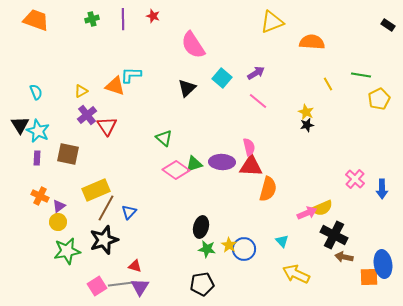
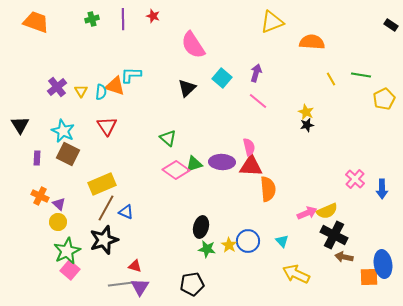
orange trapezoid at (36, 20): moved 2 px down
black rectangle at (388, 25): moved 3 px right
purple arrow at (256, 73): rotated 42 degrees counterclockwise
yellow line at (328, 84): moved 3 px right, 5 px up
yellow triangle at (81, 91): rotated 32 degrees counterclockwise
cyan semicircle at (36, 92): moved 65 px right; rotated 28 degrees clockwise
yellow pentagon at (379, 99): moved 5 px right
purple cross at (87, 115): moved 30 px left, 28 px up
cyan star at (38, 131): moved 25 px right
green triangle at (164, 138): moved 4 px right
brown square at (68, 154): rotated 15 degrees clockwise
orange semicircle at (268, 189): rotated 20 degrees counterclockwise
yellow rectangle at (96, 190): moved 6 px right, 6 px up
purple triangle at (59, 206): moved 2 px up; rotated 40 degrees counterclockwise
yellow semicircle at (322, 208): moved 5 px right, 3 px down
blue triangle at (129, 212): moved 3 px left; rotated 49 degrees counterclockwise
blue circle at (244, 249): moved 4 px right, 8 px up
green star at (67, 251): rotated 16 degrees counterclockwise
black pentagon at (202, 284): moved 10 px left
pink square at (97, 286): moved 27 px left, 16 px up; rotated 18 degrees counterclockwise
